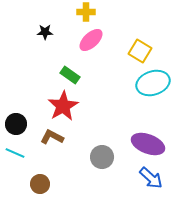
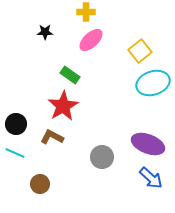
yellow square: rotated 20 degrees clockwise
